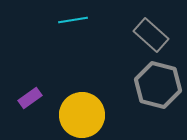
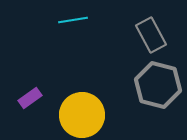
gray rectangle: rotated 20 degrees clockwise
